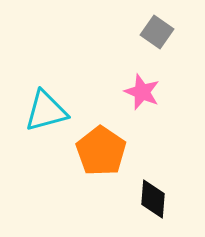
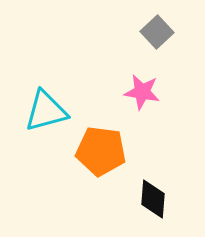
gray square: rotated 12 degrees clockwise
pink star: rotated 12 degrees counterclockwise
orange pentagon: rotated 27 degrees counterclockwise
